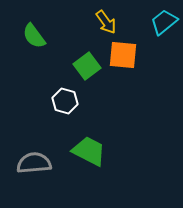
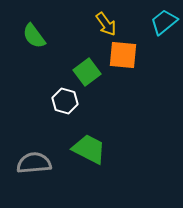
yellow arrow: moved 2 px down
green square: moved 6 px down
green trapezoid: moved 2 px up
